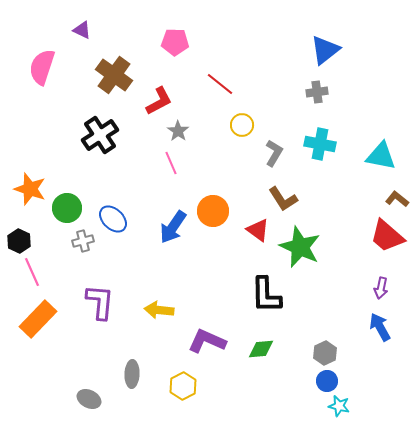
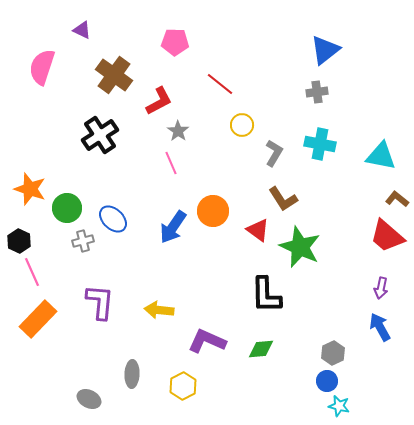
gray hexagon at (325, 353): moved 8 px right
